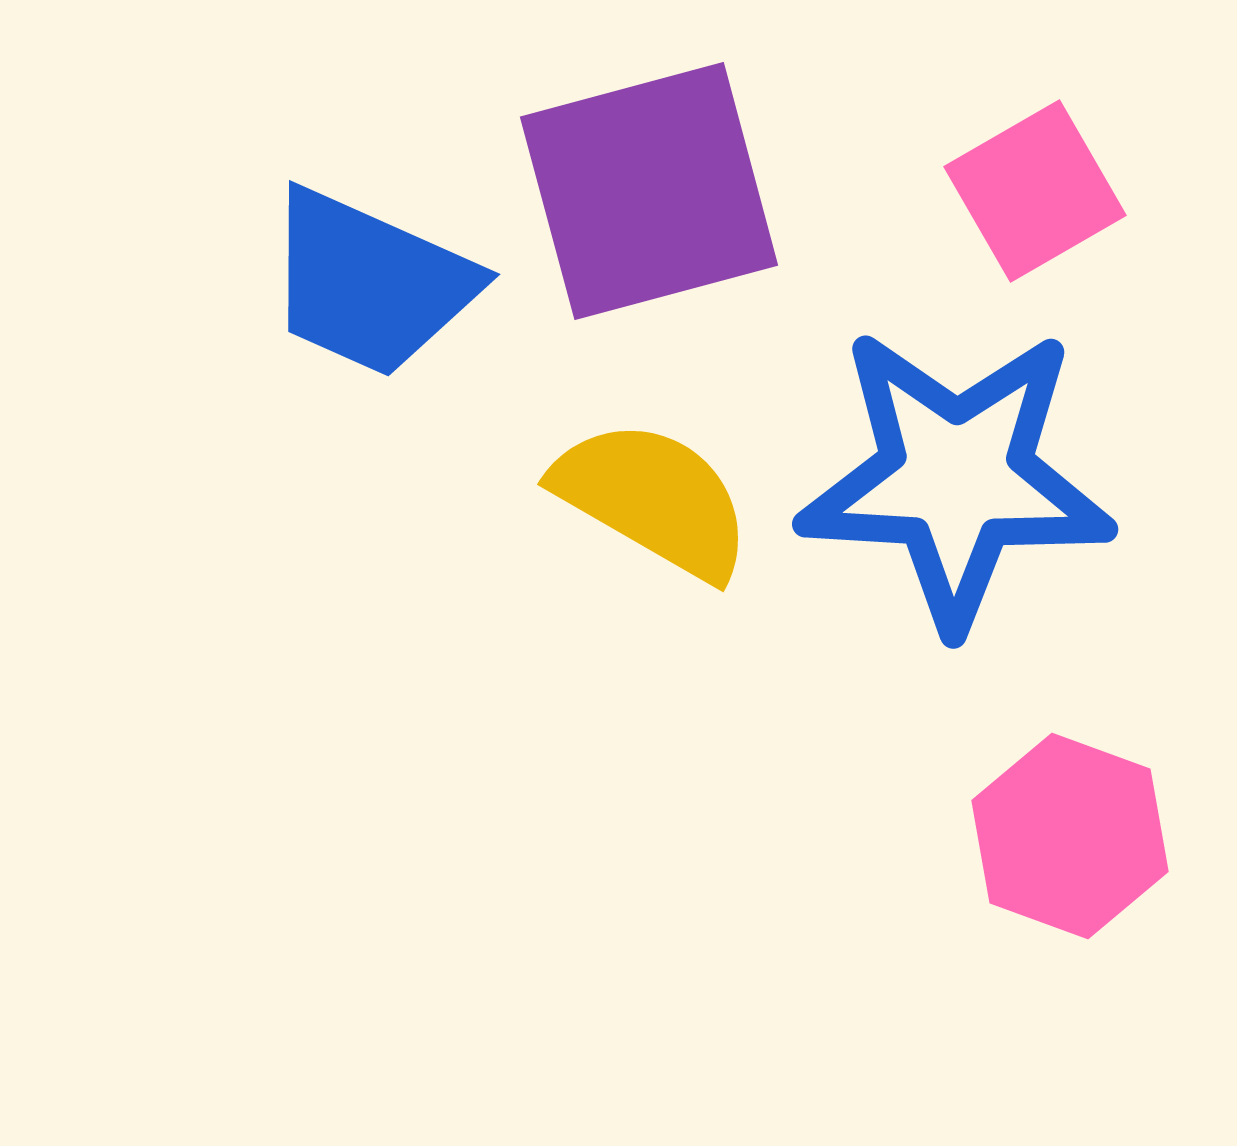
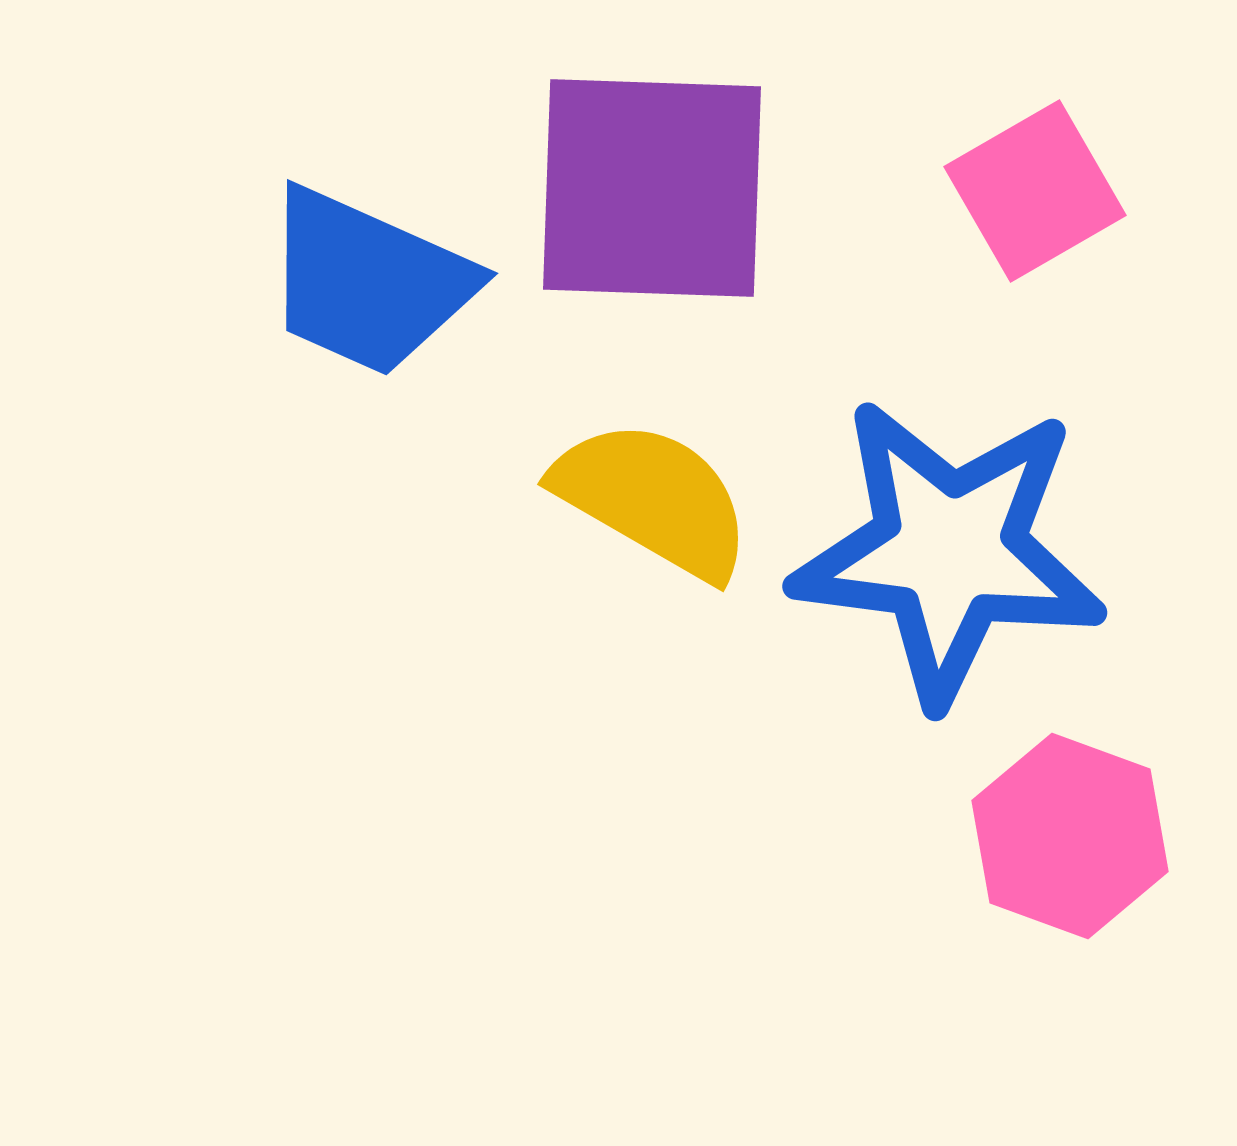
purple square: moved 3 px right, 3 px up; rotated 17 degrees clockwise
blue trapezoid: moved 2 px left, 1 px up
blue star: moved 7 px left, 73 px down; rotated 4 degrees clockwise
